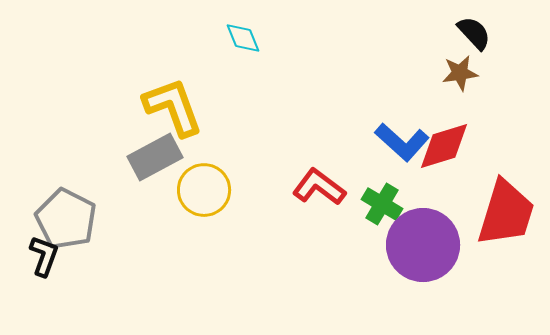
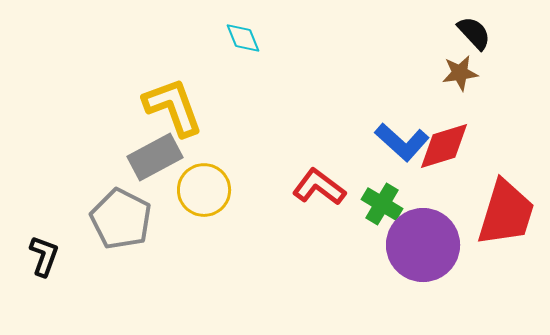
gray pentagon: moved 55 px right
